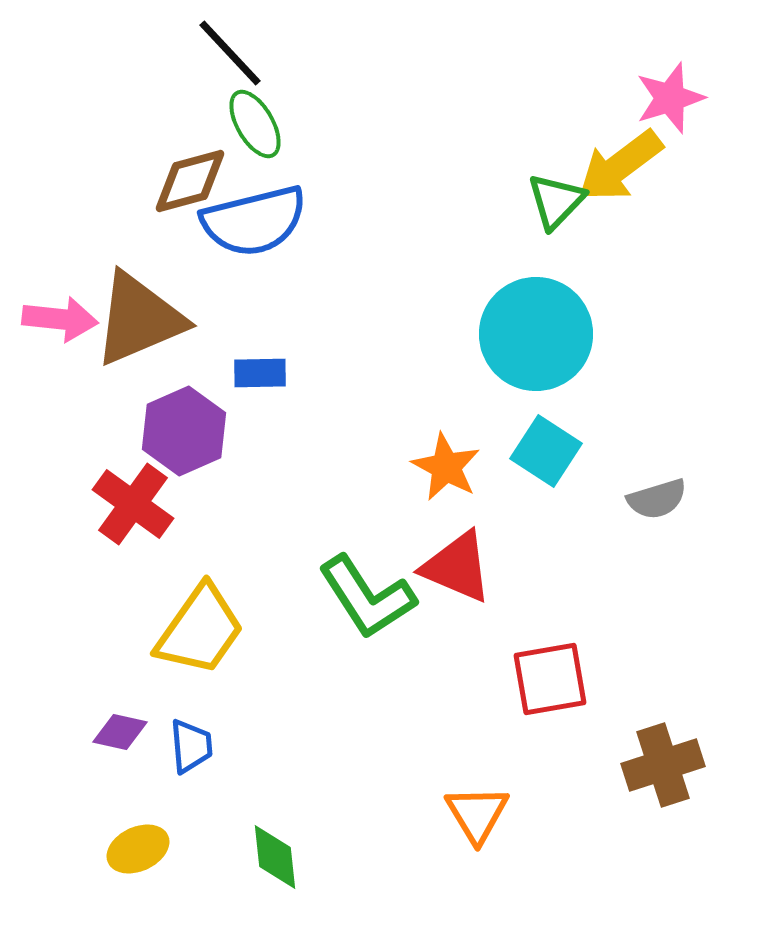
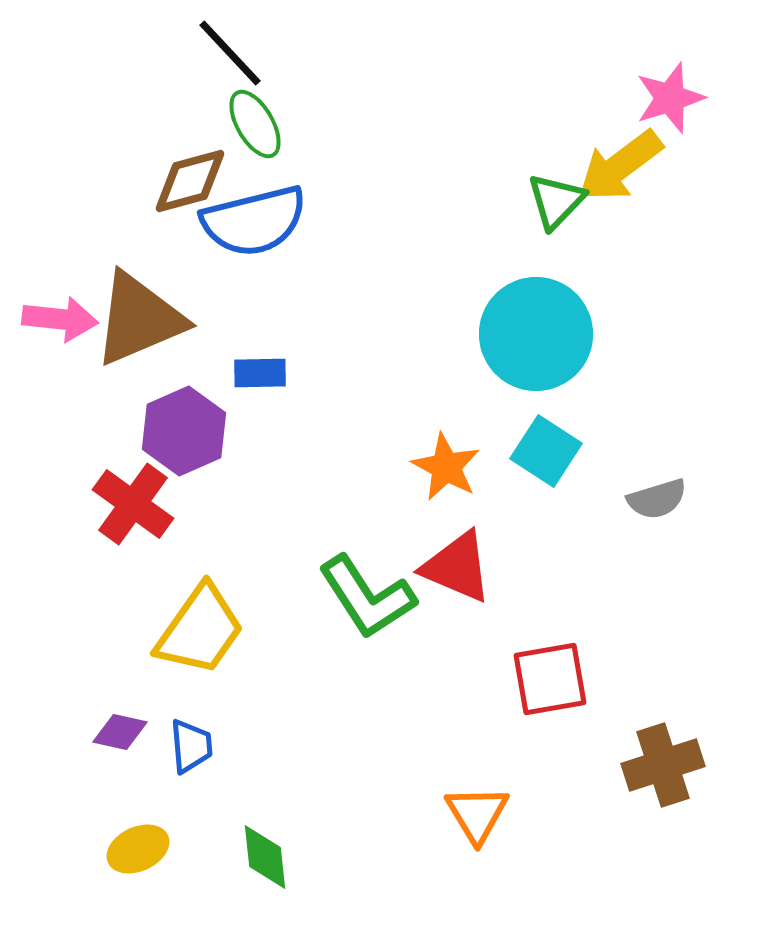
green diamond: moved 10 px left
